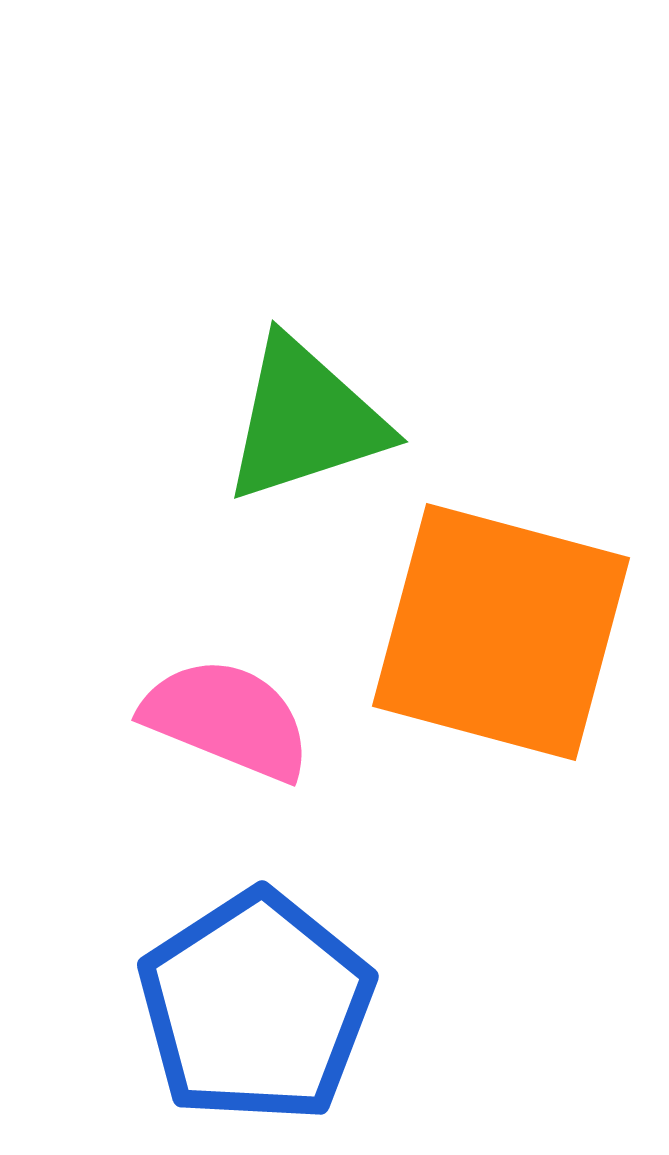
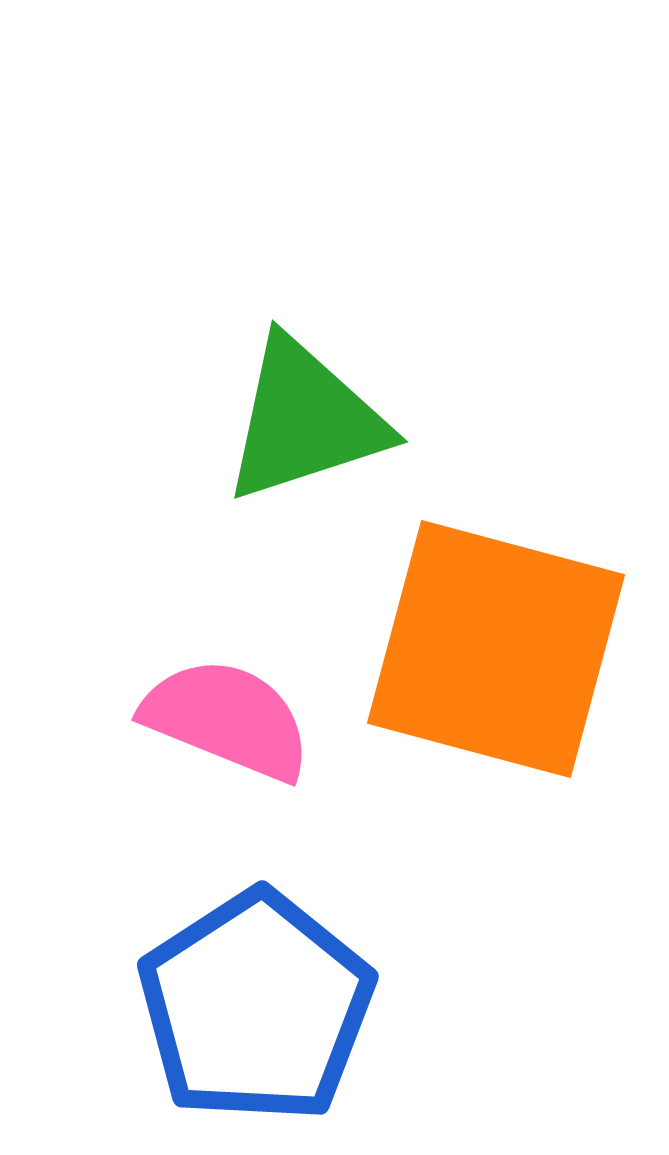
orange square: moved 5 px left, 17 px down
